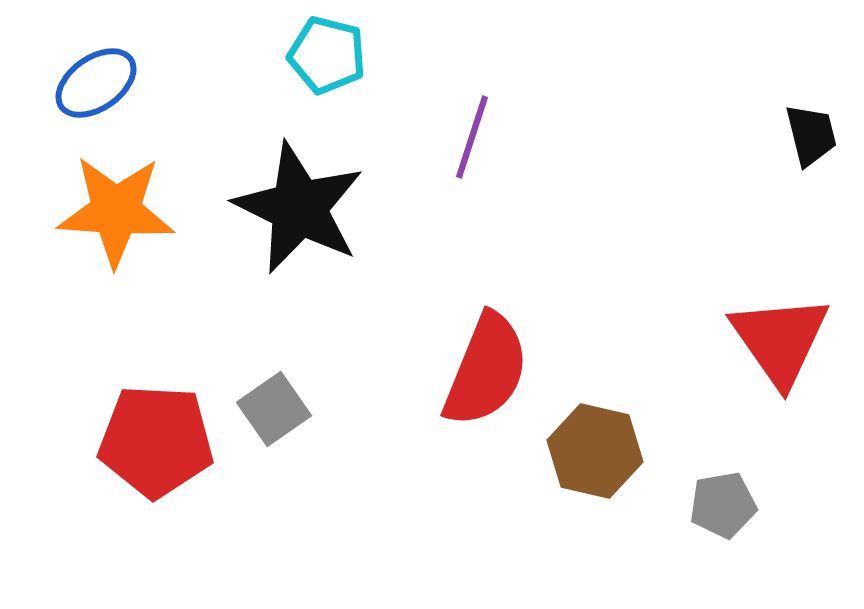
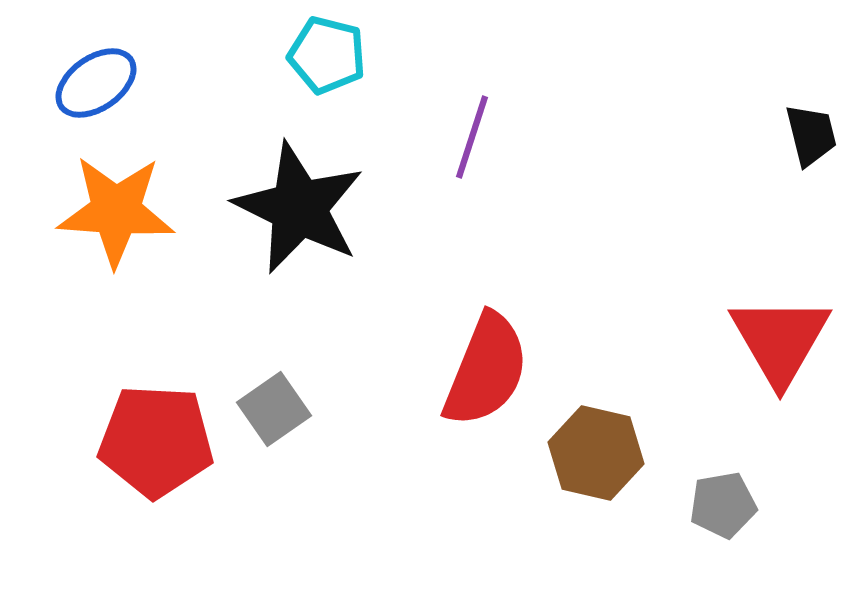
red triangle: rotated 5 degrees clockwise
brown hexagon: moved 1 px right, 2 px down
